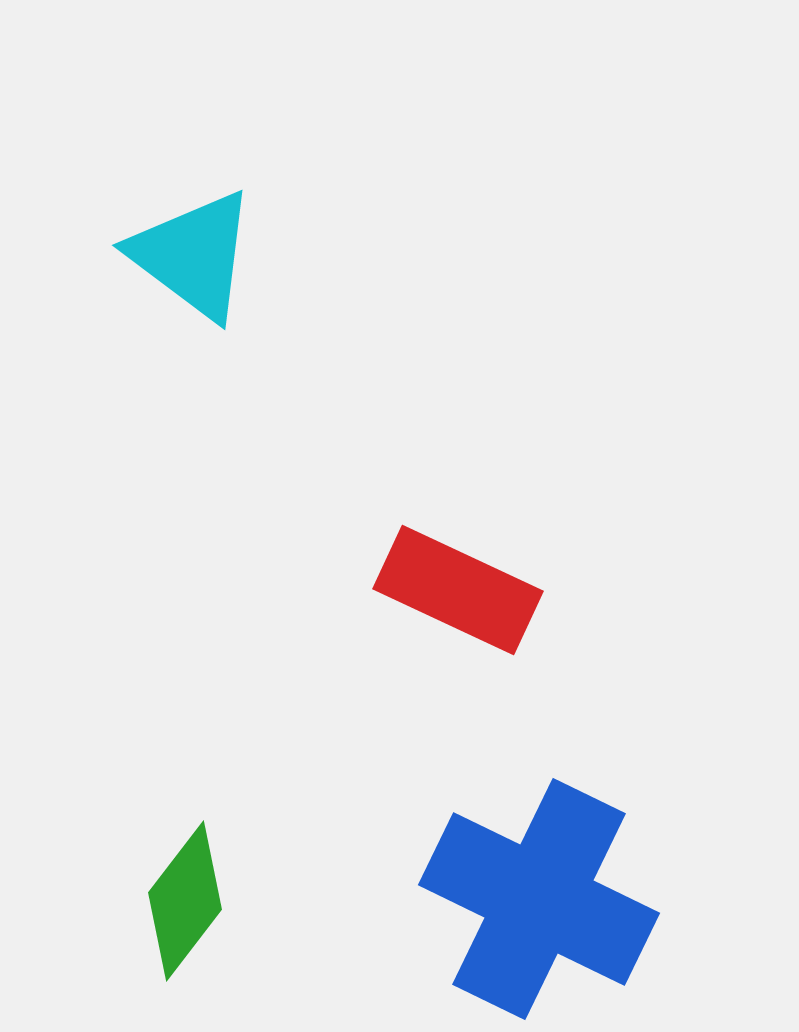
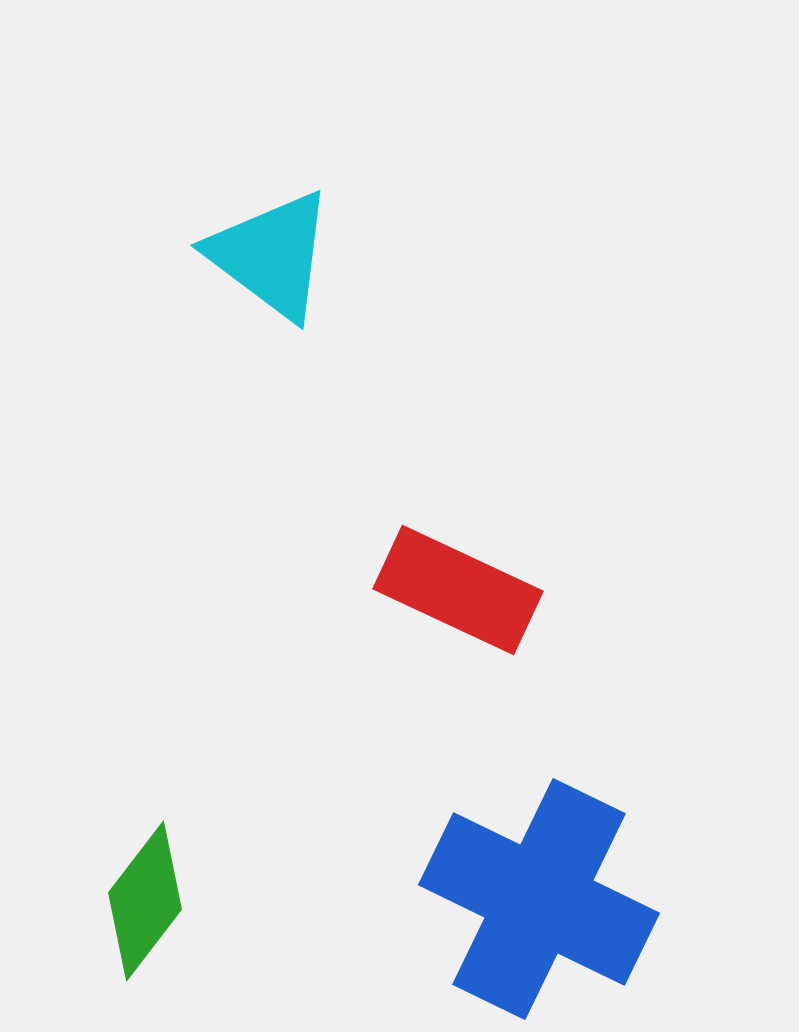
cyan triangle: moved 78 px right
green diamond: moved 40 px left
